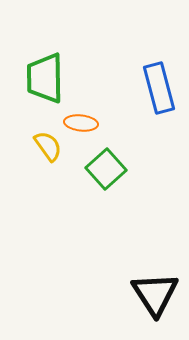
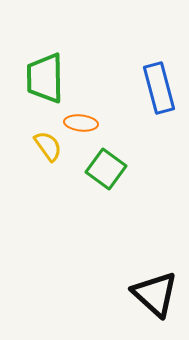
green square: rotated 12 degrees counterclockwise
black triangle: rotated 15 degrees counterclockwise
